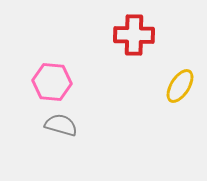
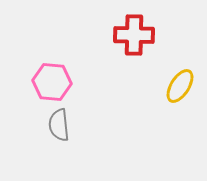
gray semicircle: moved 2 px left; rotated 112 degrees counterclockwise
